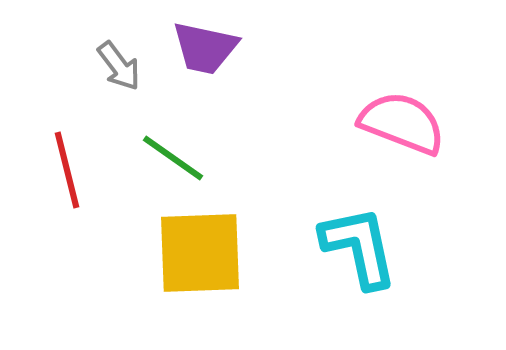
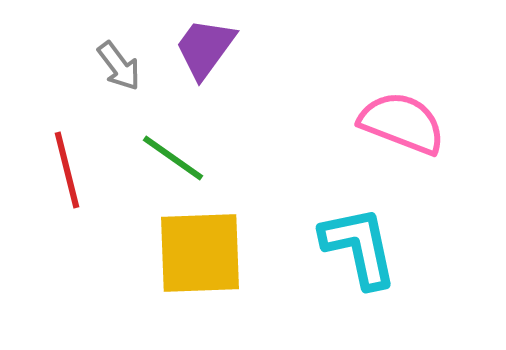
purple trapezoid: rotated 114 degrees clockwise
